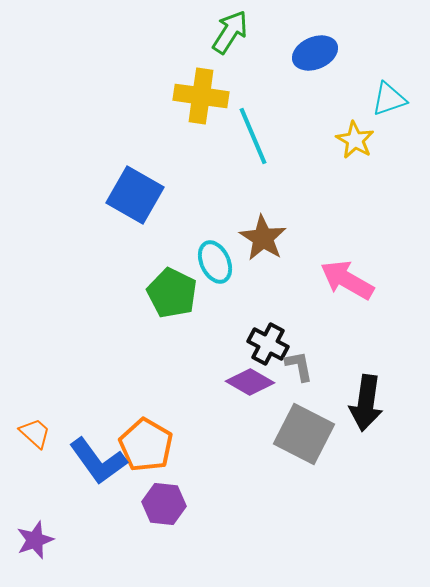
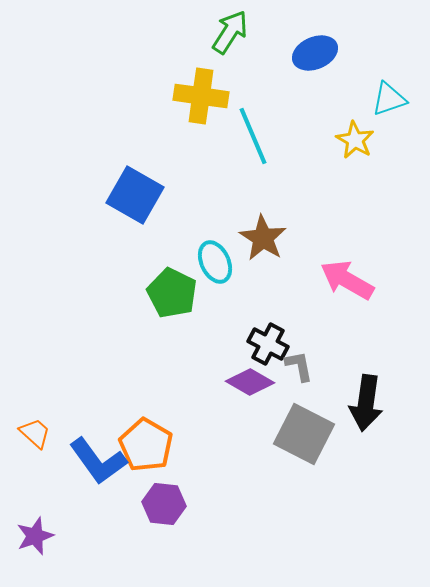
purple star: moved 4 px up
